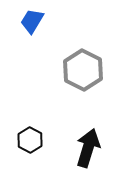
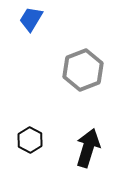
blue trapezoid: moved 1 px left, 2 px up
gray hexagon: rotated 12 degrees clockwise
